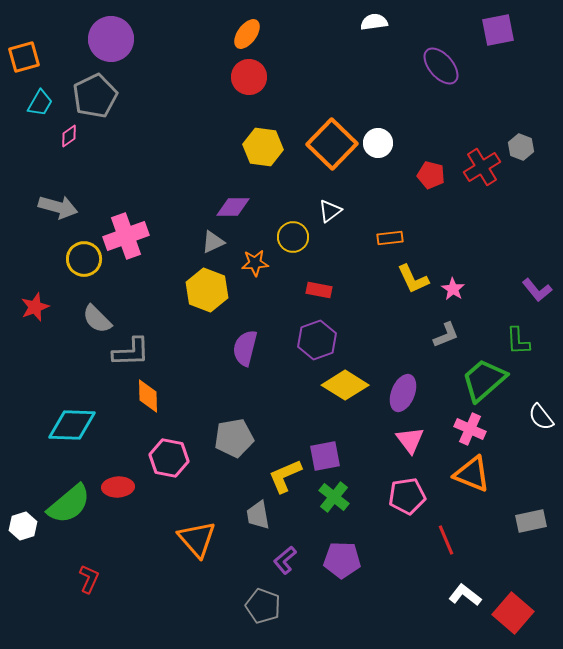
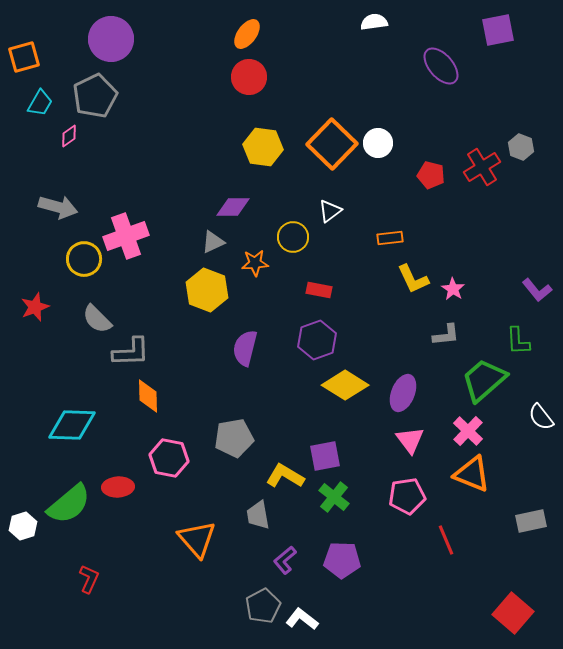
gray L-shape at (446, 335): rotated 16 degrees clockwise
pink cross at (470, 429): moved 2 px left, 2 px down; rotated 20 degrees clockwise
yellow L-shape at (285, 476): rotated 54 degrees clockwise
white L-shape at (465, 595): moved 163 px left, 24 px down
gray pentagon at (263, 606): rotated 24 degrees clockwise
